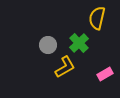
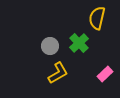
gray circle: moved 2 px right, 1 px down
yellow L-shape: moved 7 px left, 6 px down
pink rectangle: rotated 14 degrees counterclockwise
